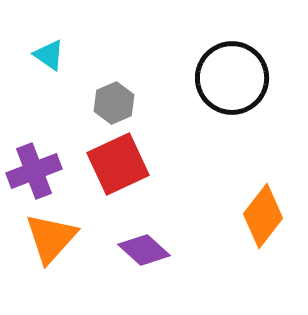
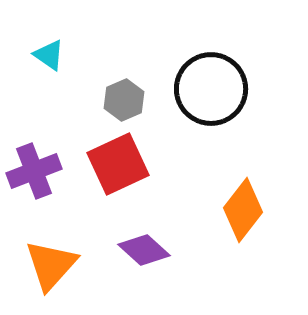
black circle: moved 21 px left, 11 px down
gray hexagon: moved 10 px right, 3 px up
orange diamond: moved 20 px left, 6 px up
orange triangle: moved 27 px down
